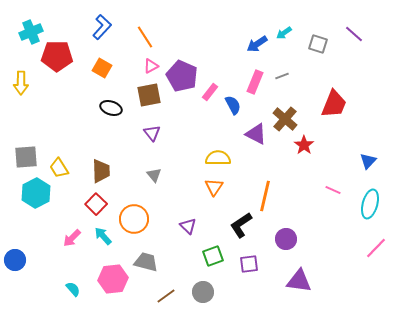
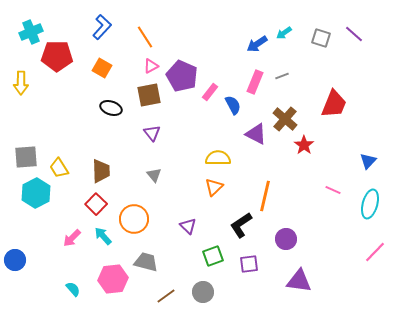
gray square at (318, 44): moved 3 px right, 6 px up
orange triangle at (214, 187): rotated 12 degrees clockwise
pink line at (376, 248): moved 1 px left, 4 px down
